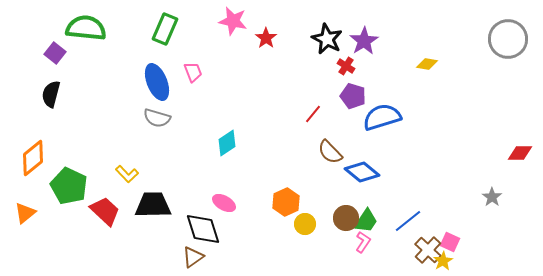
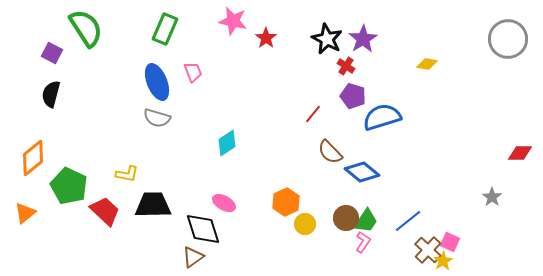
green semicircle: rotated 51 degrees clockwise
purple star: moved 1 px left, 2 px up
purple square: moved 3 px left; rotated 10 degrees counterclockwise
yellow L-shape: rotated 35 degrees counterclockwise
